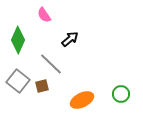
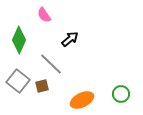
green diamond: moved 1 px right
